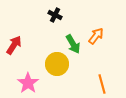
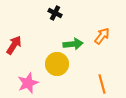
black cross: moved 2 px up
orange arrow: moved 6 px right
green arrow: rotated 66 degrees counterclockwise
pink star: rotated 15 degrees clockwise
